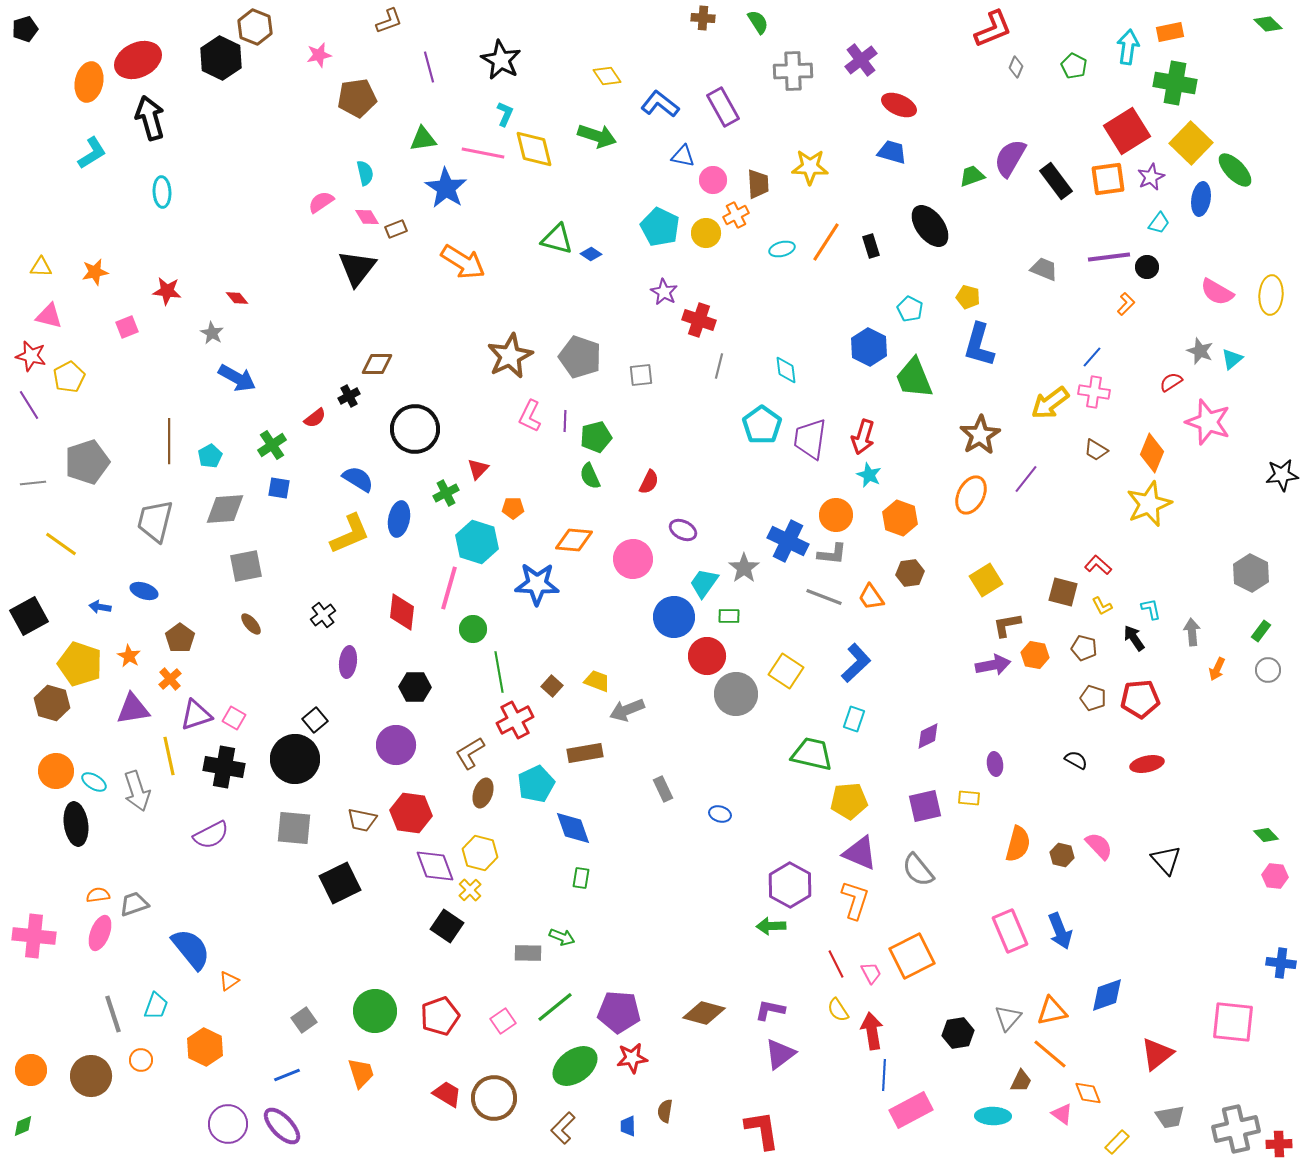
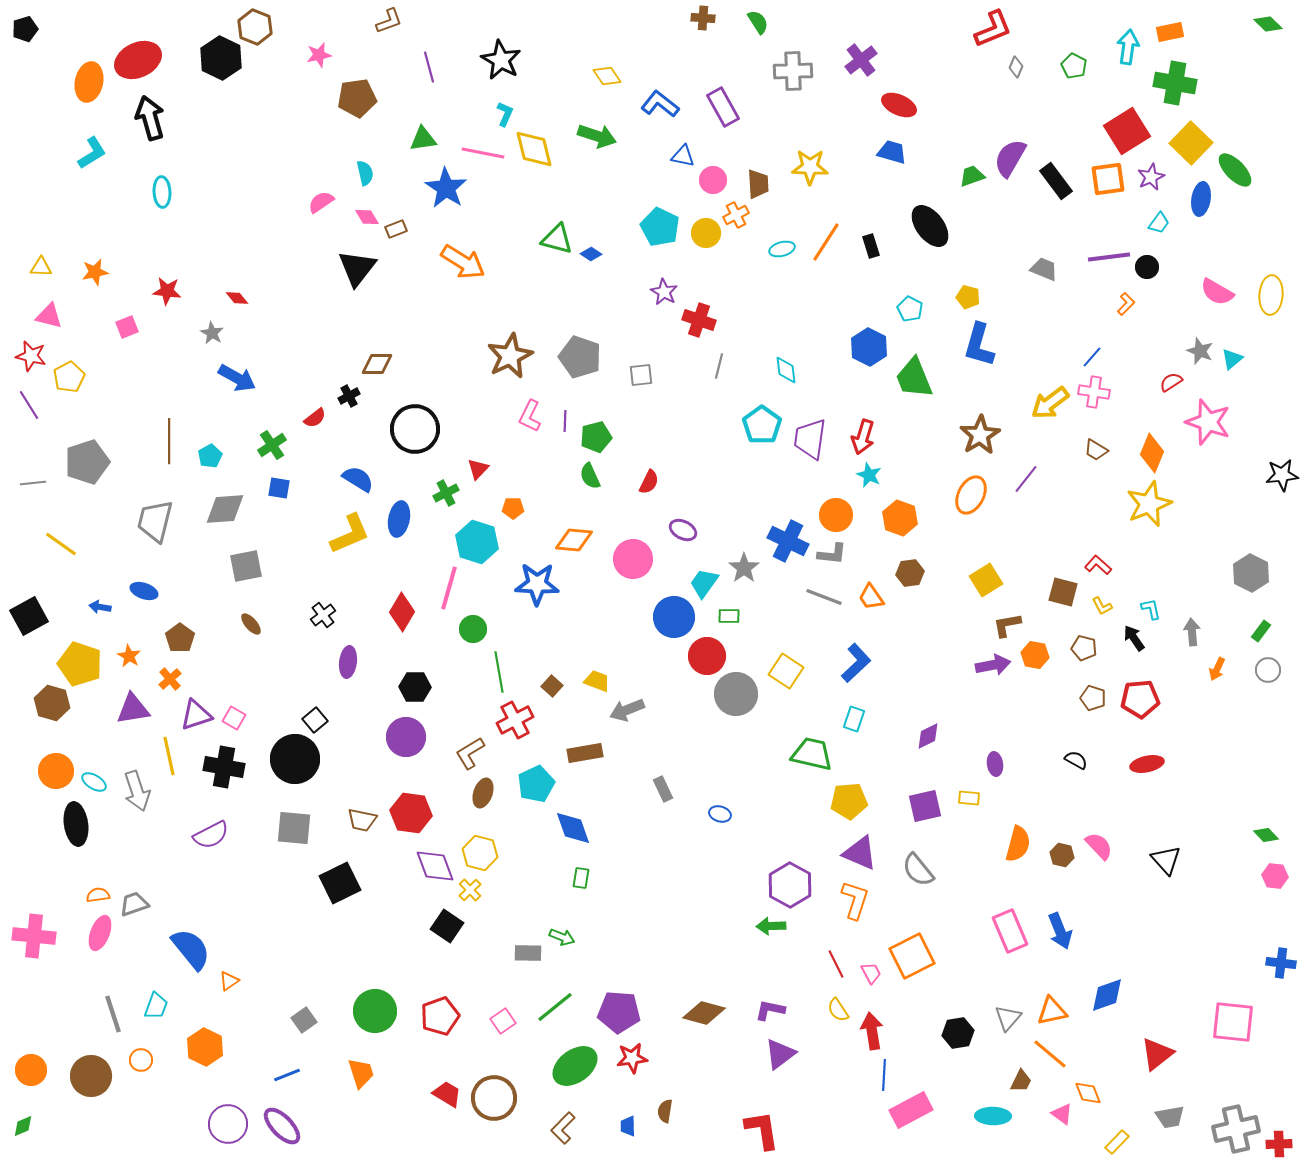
red diamond at (402, 612): rotated 24 degrees clockwise
purple circle at (396, 745): moved 10 px right, 8 px up
